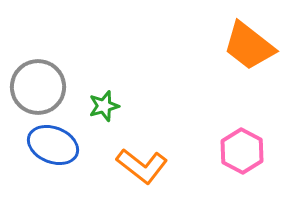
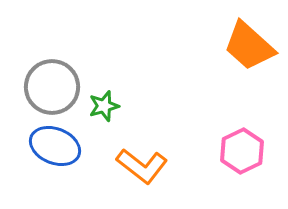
orange trapezoid: rotated 4 degrees clockwise
gray circle: moved 14 px right
blue ellipse: moved 2 px right, 1 px down
pink hexagon: rotated 6 degrees clockwise
